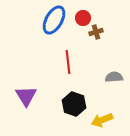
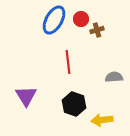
red circle: moved 2 px left, 1 px down
brown cross: moved 1 px right, 2 px up
yellow arrow: rotated 15 degrees clockwise
